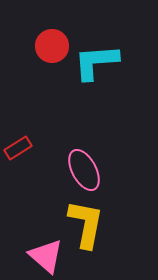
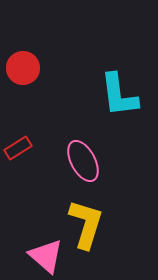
red circle: moved 29 px left, 22 px down
cyan L-shape: moved 23 px right, 33 px down; rotated 93 degrees counterclockwise
pink ellipse: moved 1 px left, 9 px up
yellow L-shape: rotated 6 degrees clockwise
